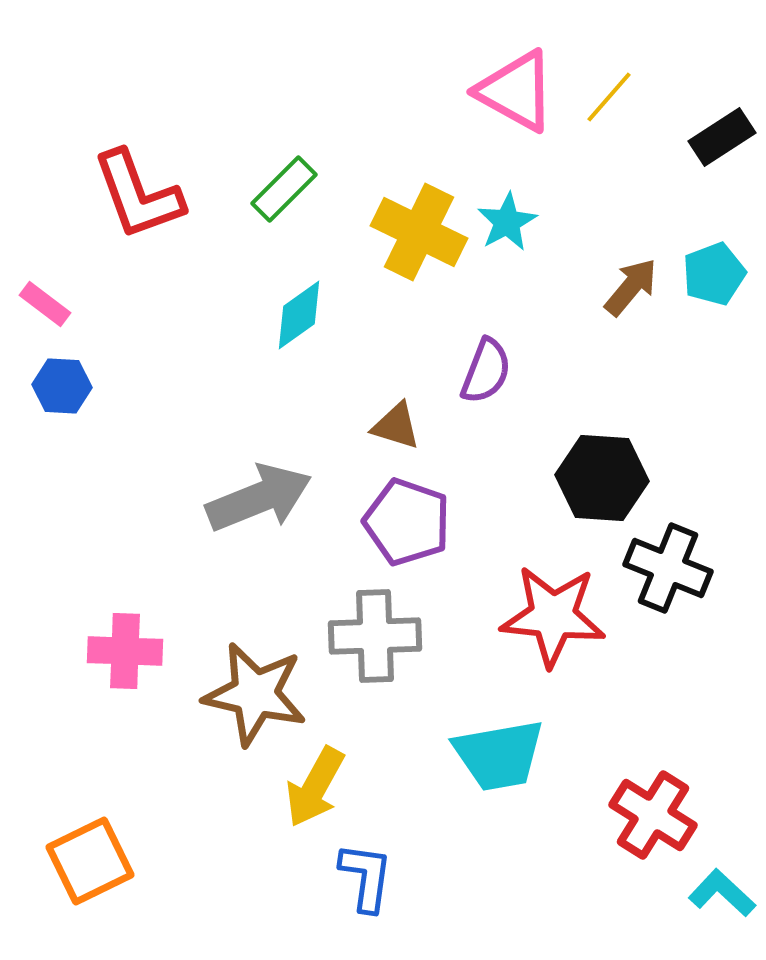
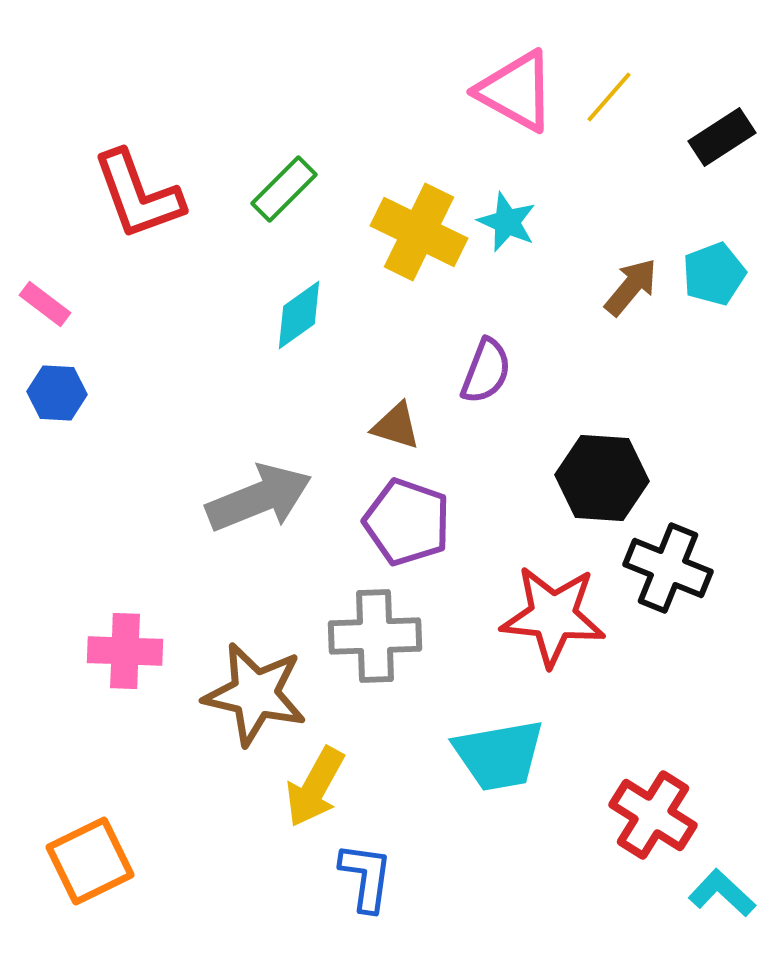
cyan star: rotated 20 degrees counterclockwise
blue hexagon: moved 5 px left, 7 px down
